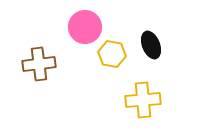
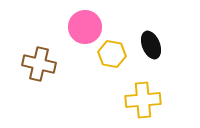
brown cross: rotated 20 degrees clockwise
